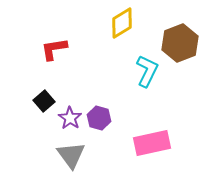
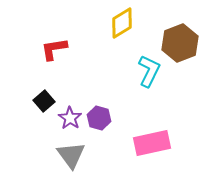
cyan L-shape: moved 2 px right
